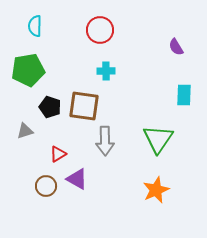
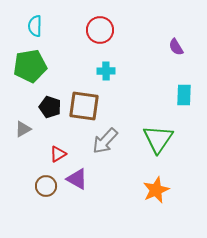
green pentagon: moved 2 px right, 4 px up
gray triangle: moved 2 px left, 2 px up; rotated 12 degrees counterclockwise
gray arrow: rotated 44 degrees clockwise
